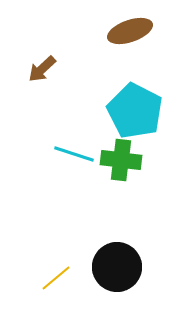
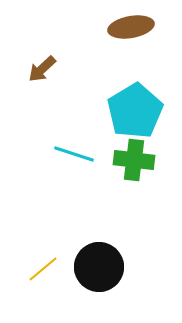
brown ellipse: moved 1 px right, 4 px up; rotated 9 degrees clockwise
cyan pentagon: rotated 14 degrees clockwise
green cross: moved 13 px right
black circle: moved 18 px left
yellow line: moved 13 px left, 9 px up
